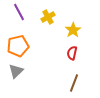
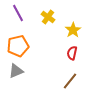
purple line: moved 1 px left, 1 px down
yellow cross: rotated 24 degrees counterclockwise
gray triangle: rotated 21 degrees clockwise
brown line: moved 4 px left, 2 px up; rotated 18 degrees clockwise
